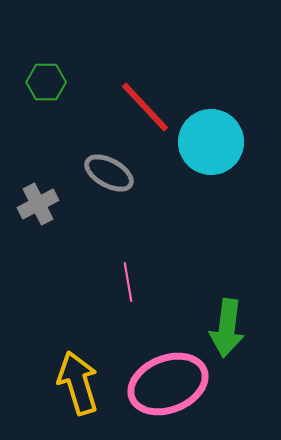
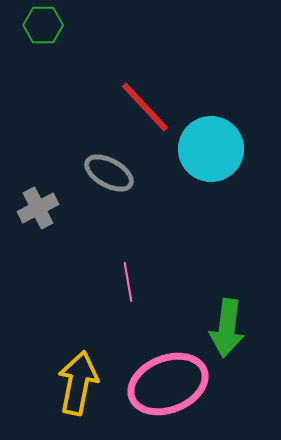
green hexagon: moved 3 px left, 57 px up
cyan circle: moved 7 px down
gray cross: moved 4 px down
yellow arrow: rotated 28 degrees clockwise
